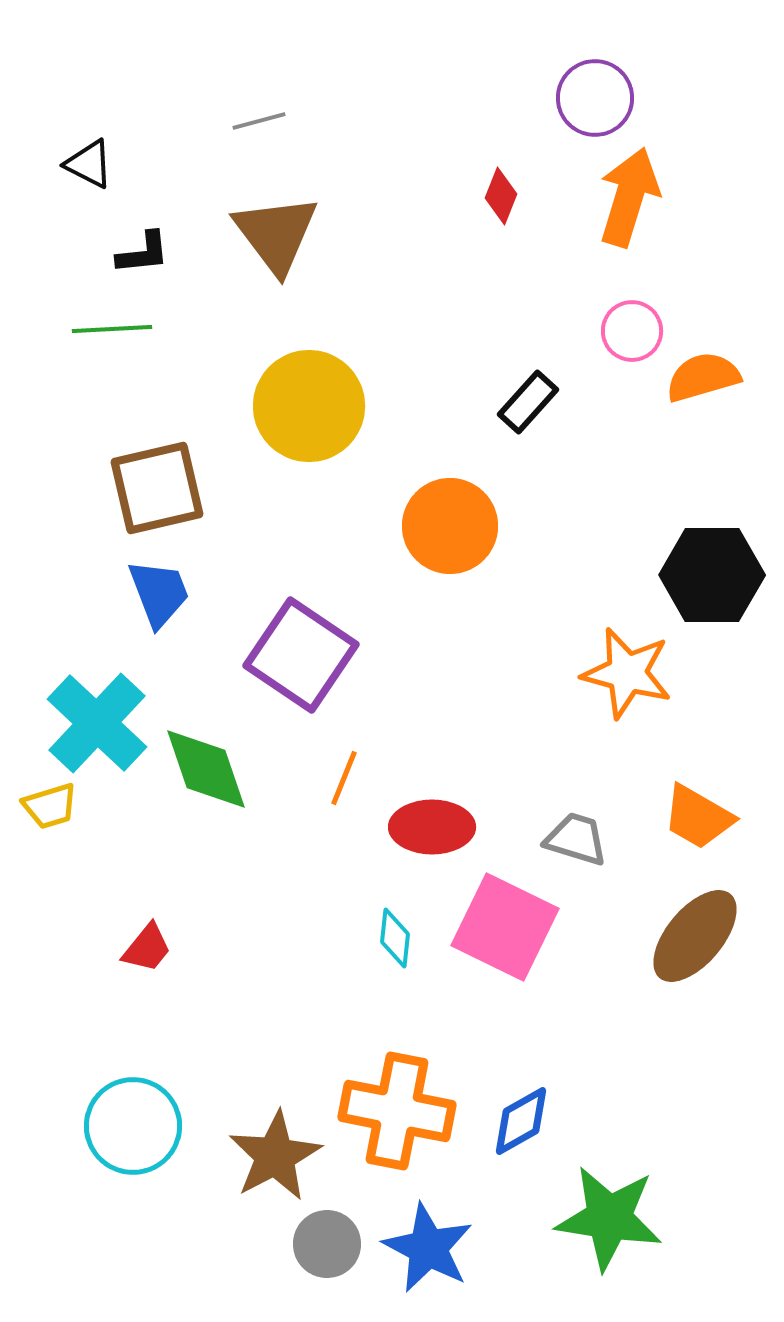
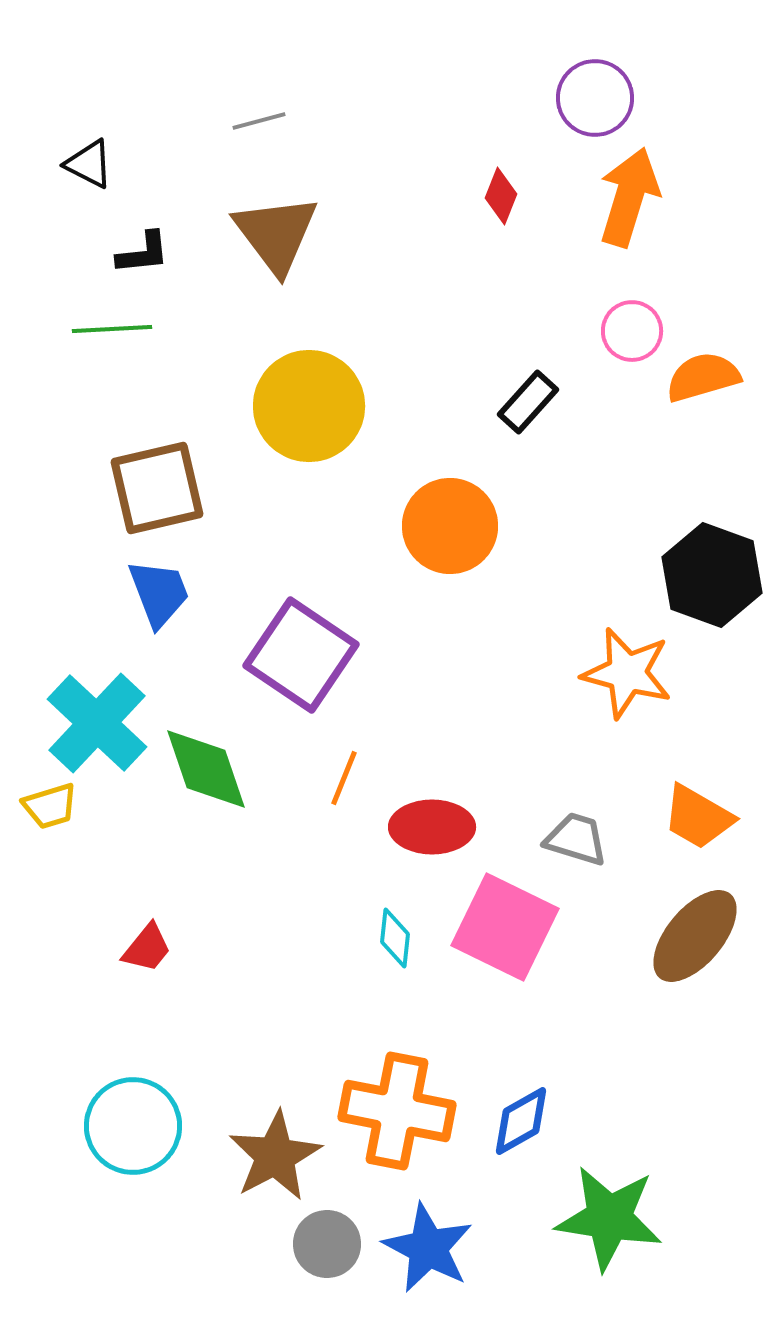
black hexagon: rotated 20 degrees clockwise
